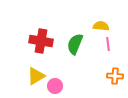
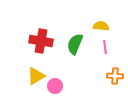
pink line: moved 3 px left, 3 px down
